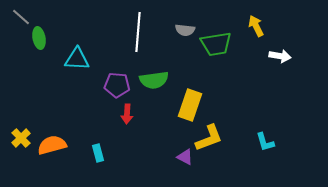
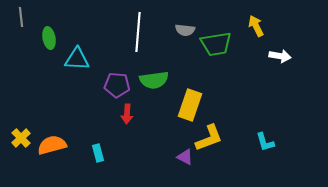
gray line: rotated 42 degrees clockwise
green ellipse: moved 10 px right
